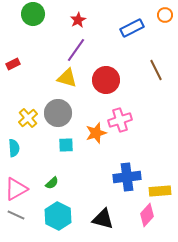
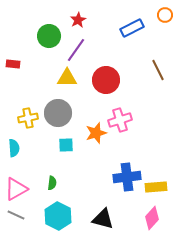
green circle: moved 16 px right, 22 px down
red rectangle: rotated 32 degrees clockwise
brown line: moved 2 px right
yellow triangle: rotated 15 degrees counterclockwise
yellow cross: rotated 30 degrees clockwise
green semicircle: rotated 40 degrees counterclockwise
yellow rectangle: moved 4 px left, 4 px up
pink diamond: moved 5 px right, 3 px down
